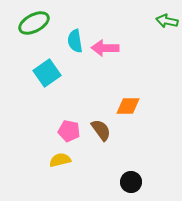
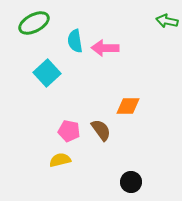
cyan square: rotated 8 degrees counterclockwise
